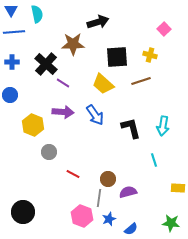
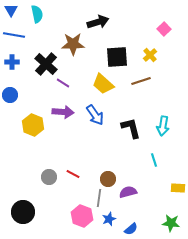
blue line: moved 3 px down; rotated 15 degrees clockwise
yellow cross: rotated 32 degrees clockwise
gray circle: moved 25 px down
